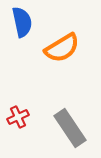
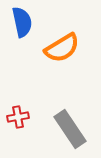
red cross: rotated 15 degrees clockwise
gray rectangle: moved 1 px down
